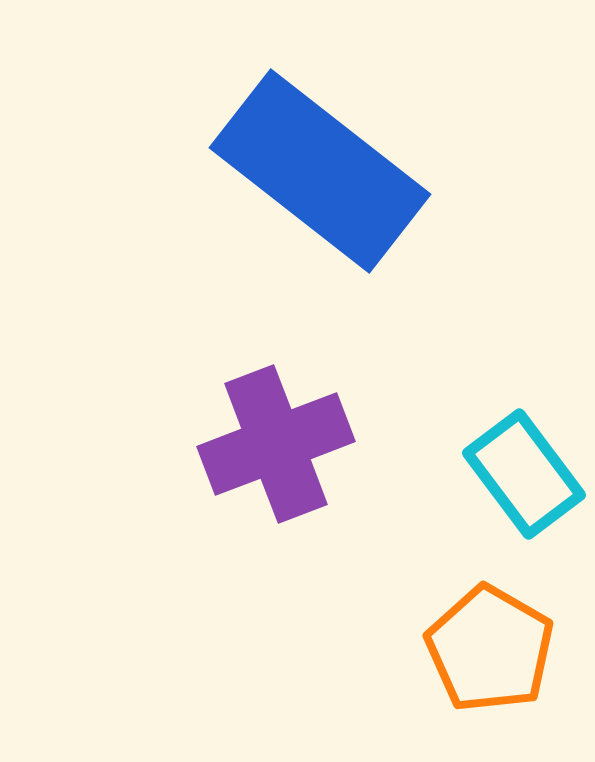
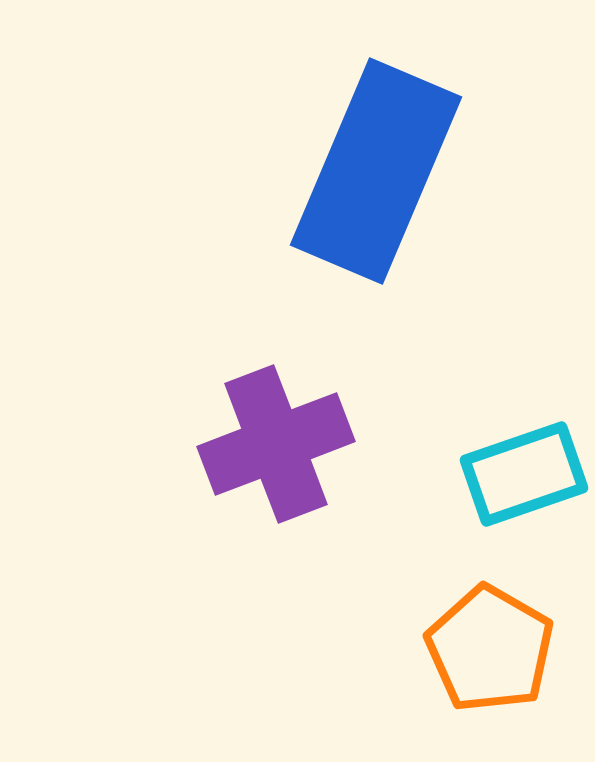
blue rectangle: moved 56 px right; rotated 75 degrees clockwise
cyan rectangle: rotated 72 degrees counterclockwise
